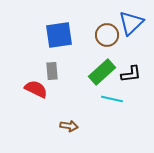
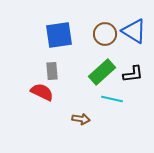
blue triangle: moved 3 px right, 8 px down; rotated 44 degrees counterclockwise
brown circle: moved 2 px left, 1 px up
black L-shape: moved 2 px right
red semicircle: moved 6 px right, 3 px down
brown arrow: moved 12 px right, 7 px up
